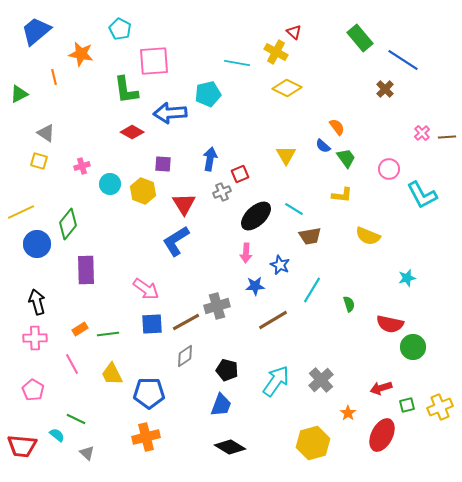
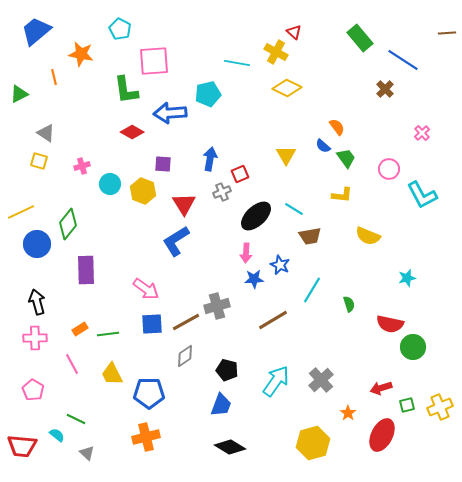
brown line at (447, 137): moved 104 px up
blue star at (255, 286): moved 1 px left, 7 px up
